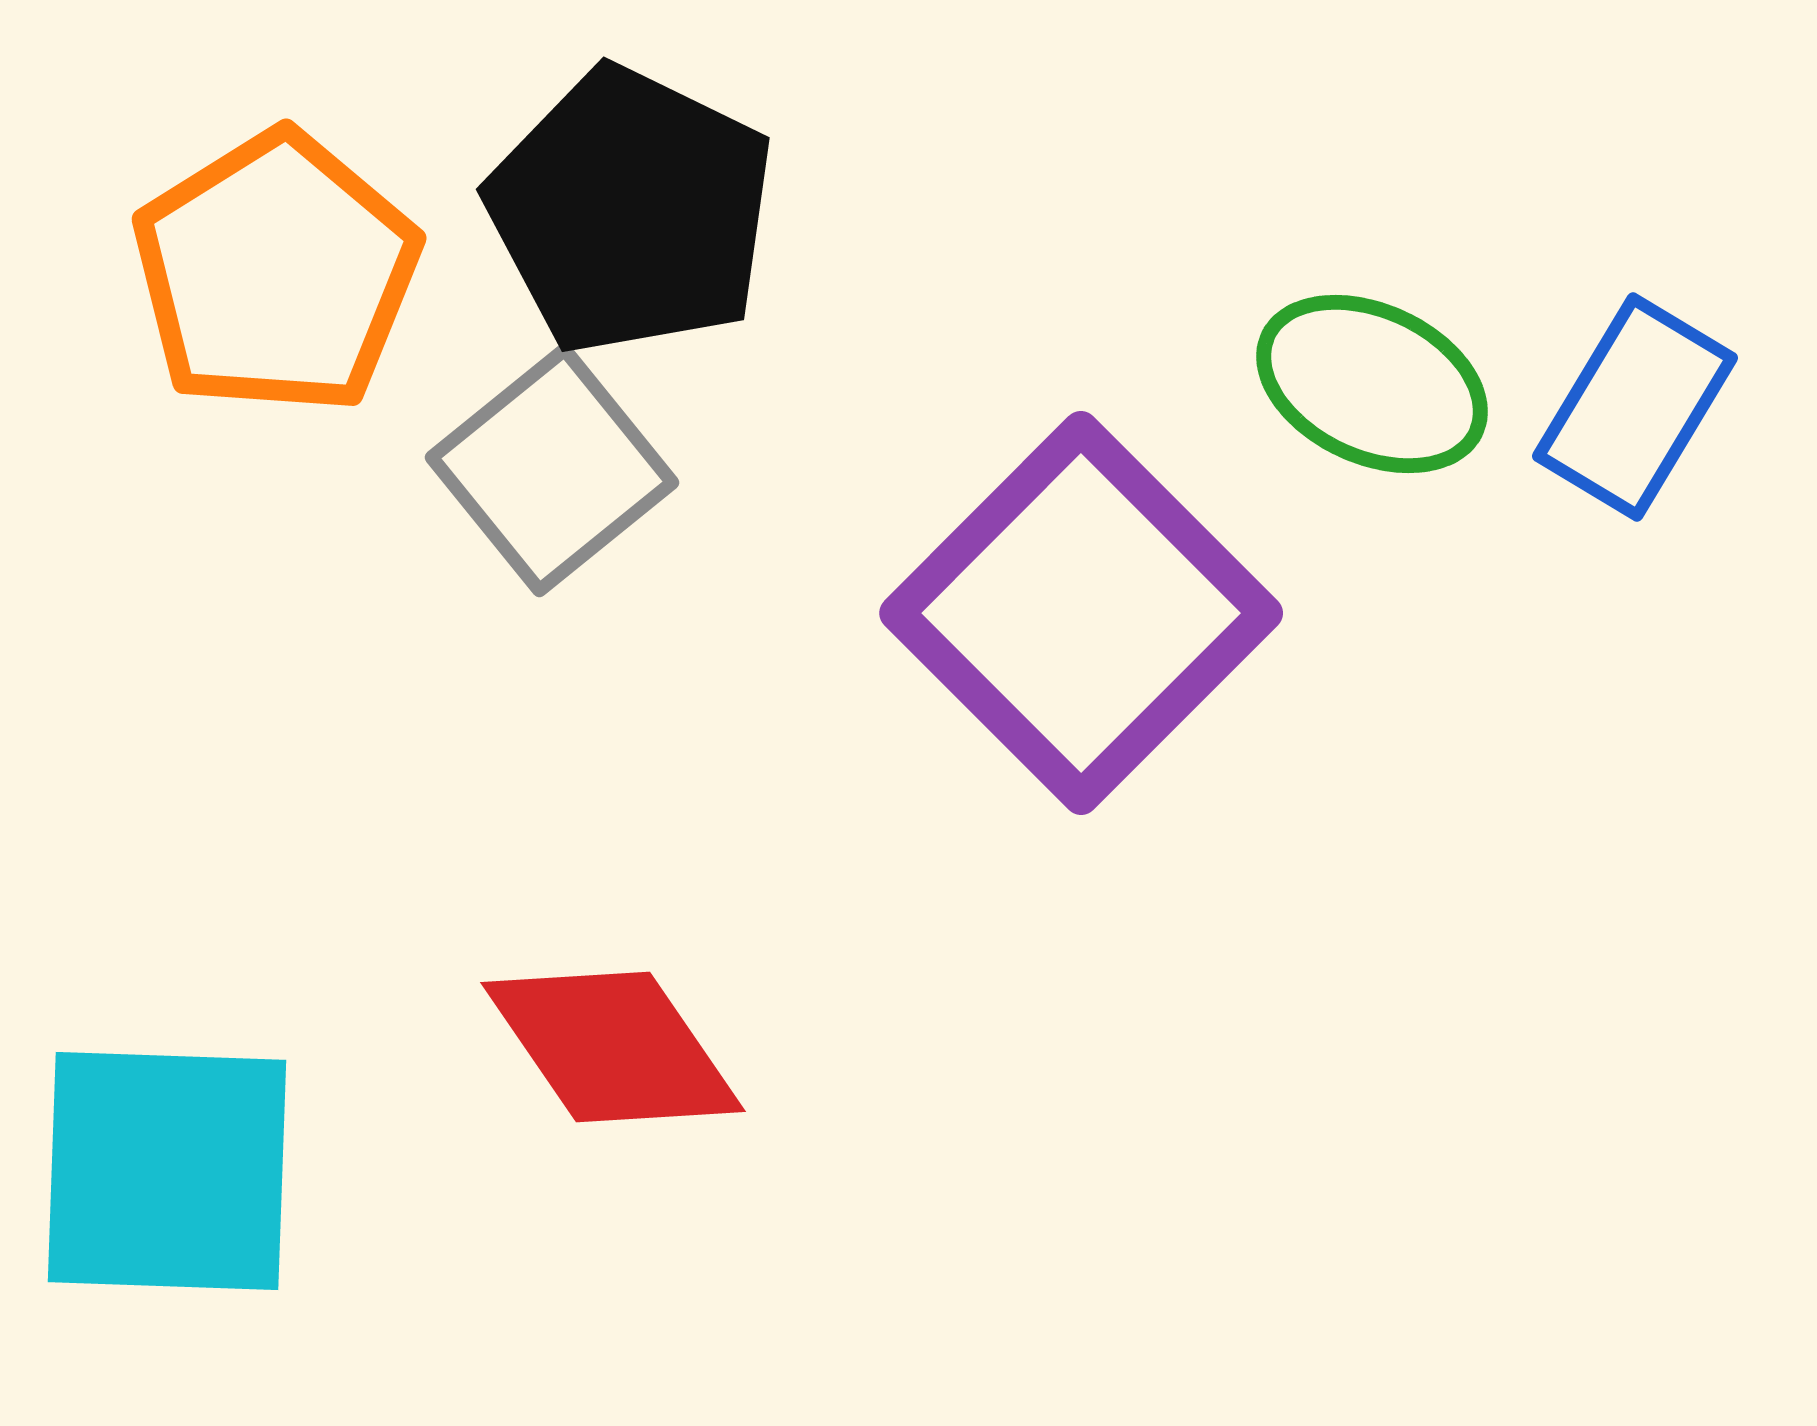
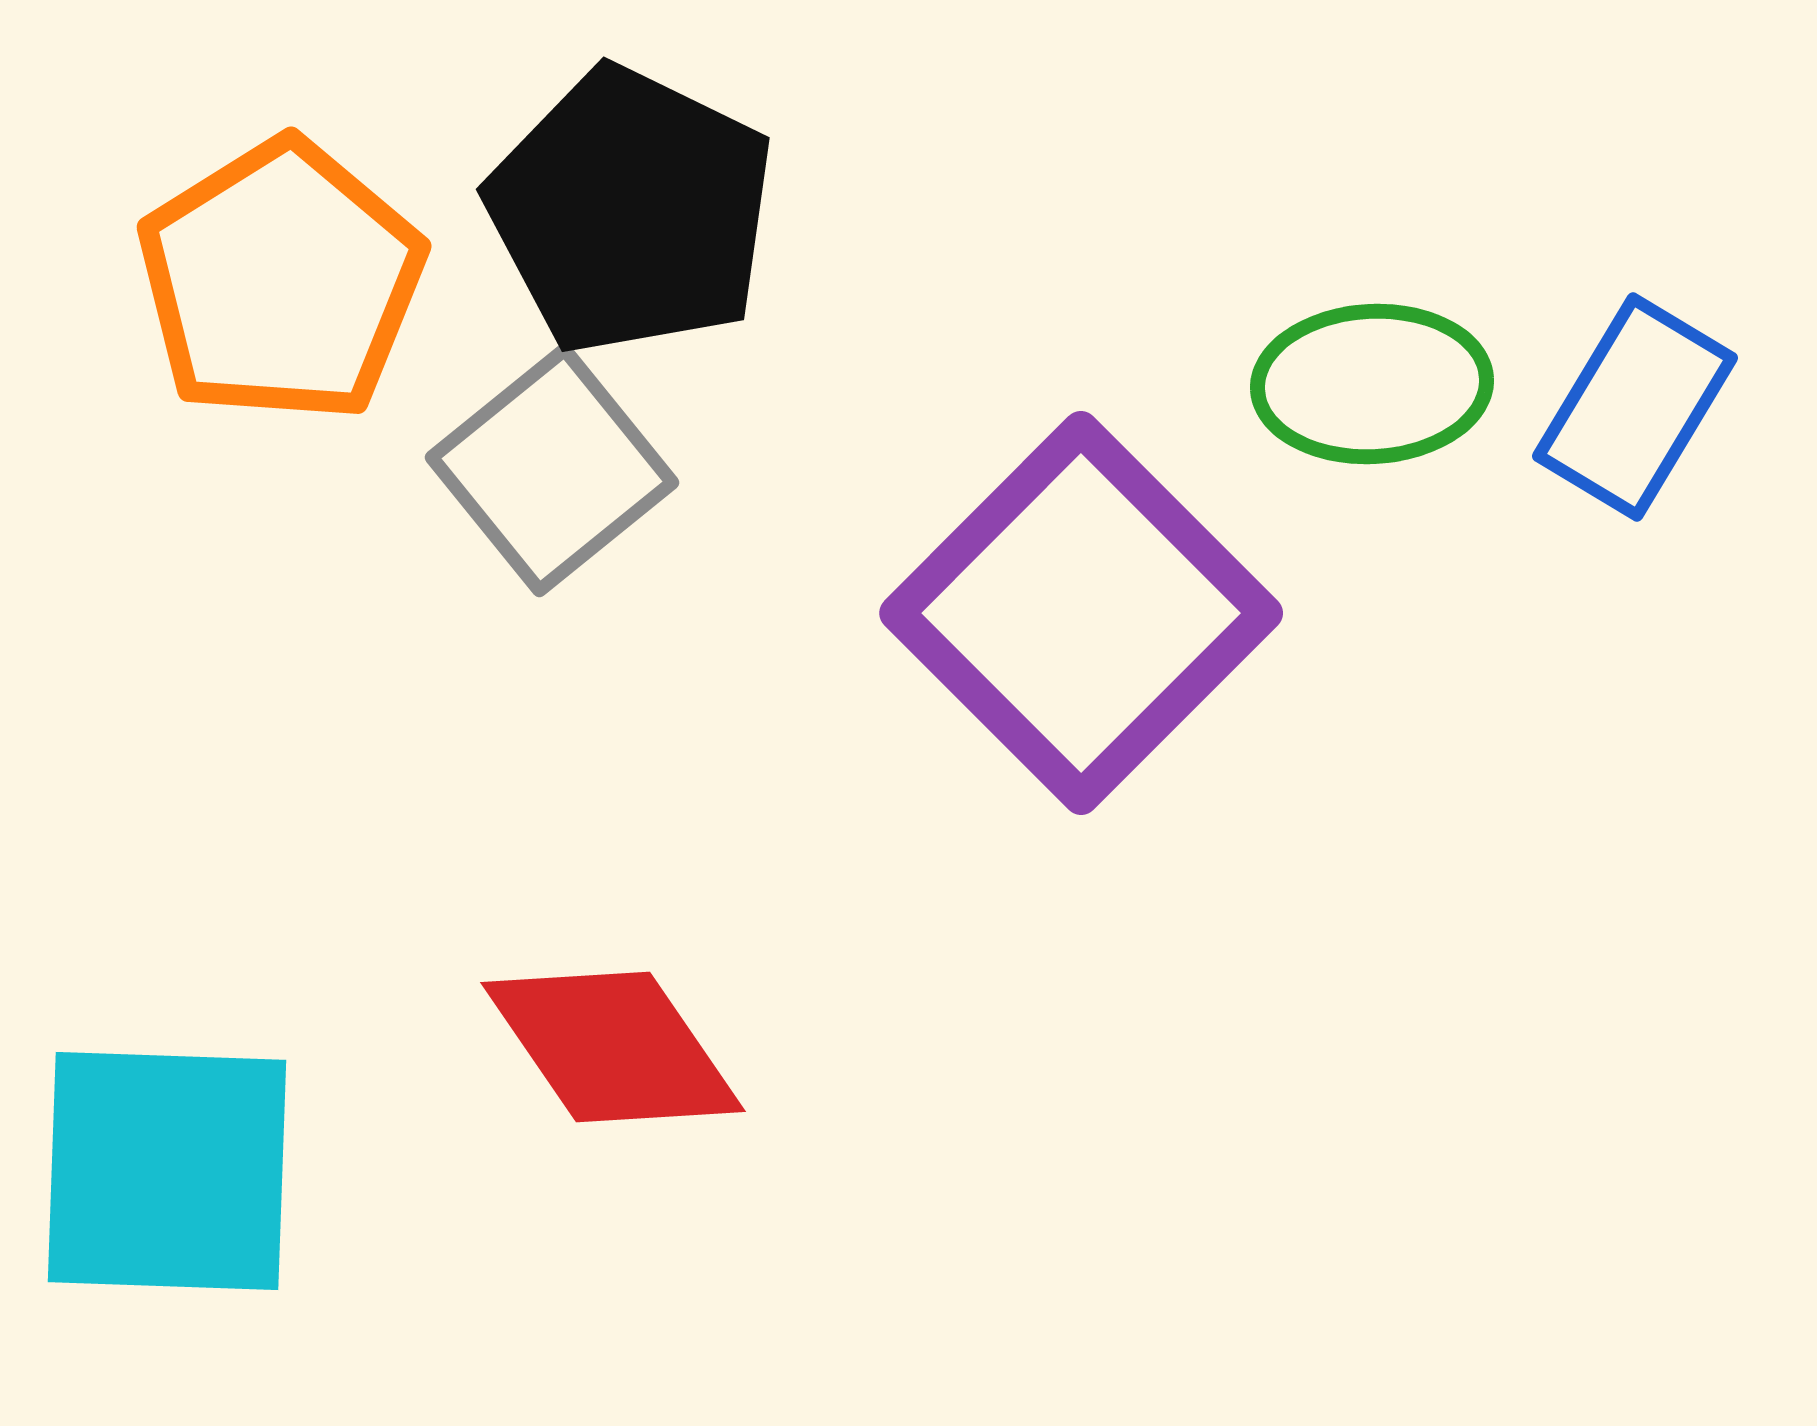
orange pentagon: moved 5 px right, 8 px down
green ellipse: rotated 28 degrees counterclockwise
